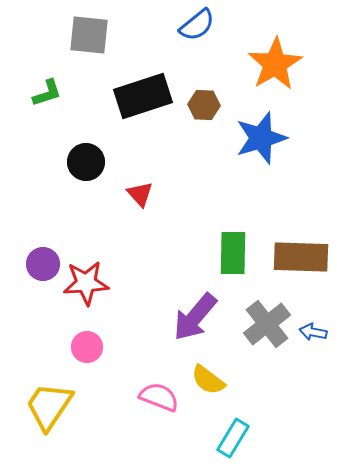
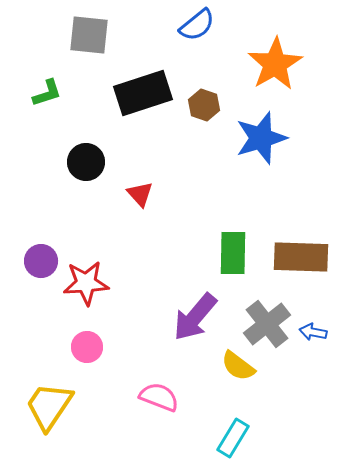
black rectangle: moved 3 px up
brown hexagon: rotated 16 degrees clockwise
purple circle: moved 2 px left, 3 px up
yellow semicircle: moved 30 px right, 14 px up
